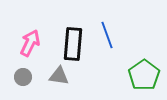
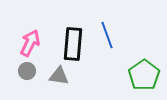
gray circle: moved 4 px right, 6 px up
